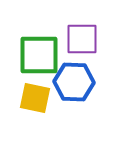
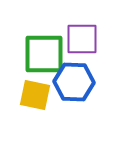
green square: moved 5 px right, 1 px up
yellow square: moved 3 px up
